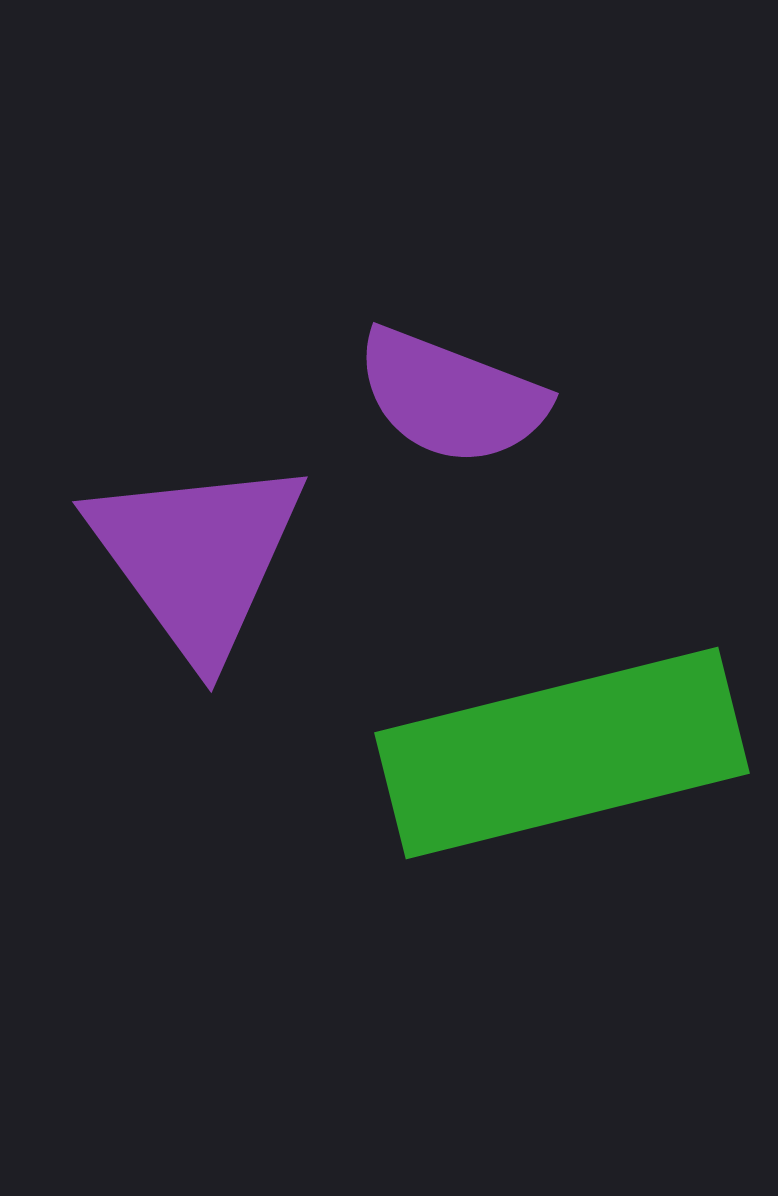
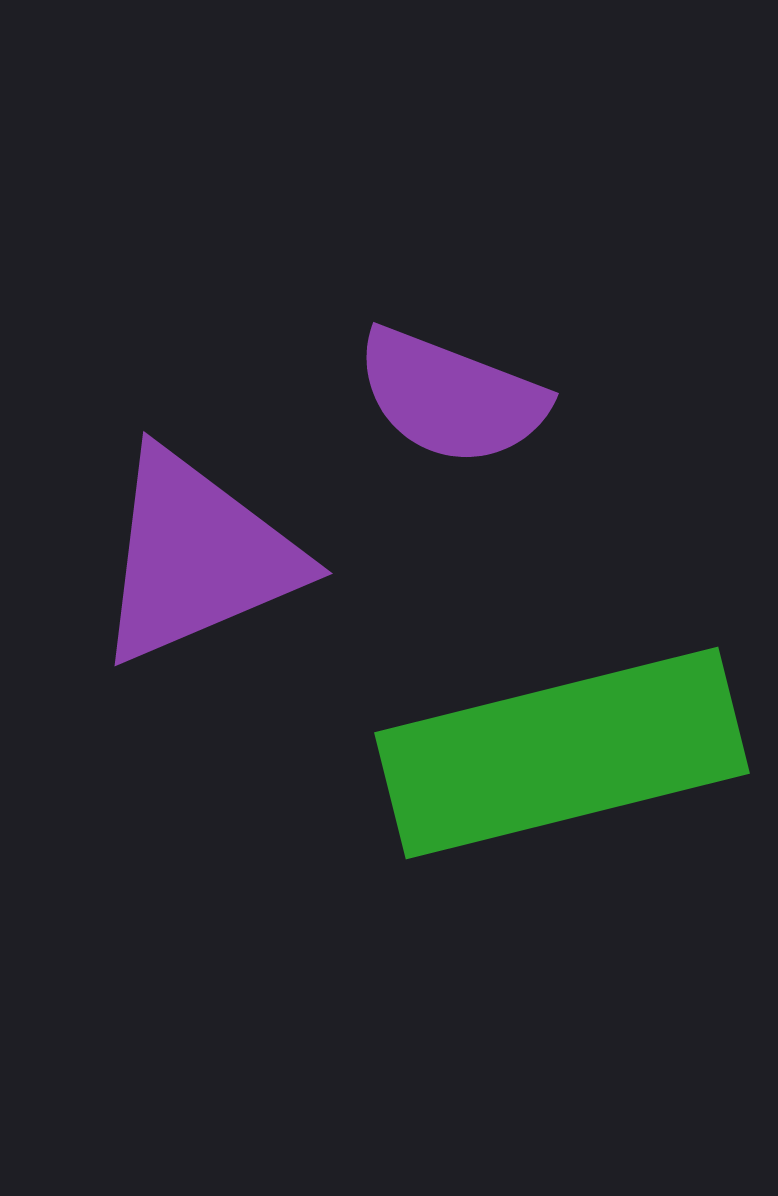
purple triangle: rotated 43 degrees clockwise
